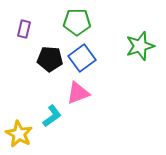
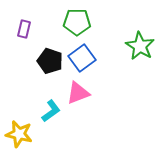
green star: rotated 24 degrees counterclockwise
black pentagon: moved 2 px down; rotated 15 degrees clockwise
cyan L-shape: moved 1 px left, 5 px up
yellow star: rotated 16 degrees counterclockwise
